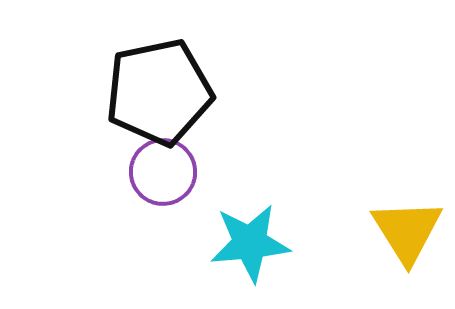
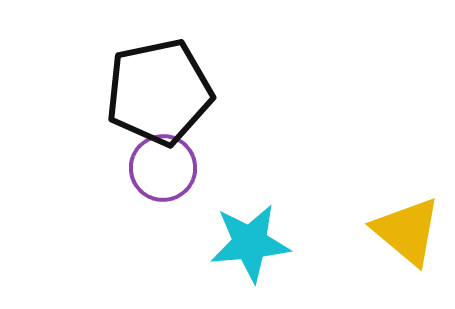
purple circle: moved 4 px up
yellow triangle: rotated 18 degrees counterclockwise
